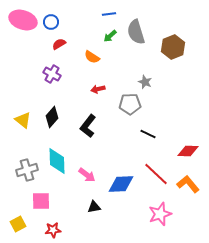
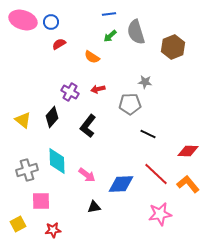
purple cross: moved 18 px right, 18 px down
gray star: rotated 16 degrees counterclockwise
pink star: rotated 10 degrees clockwise
